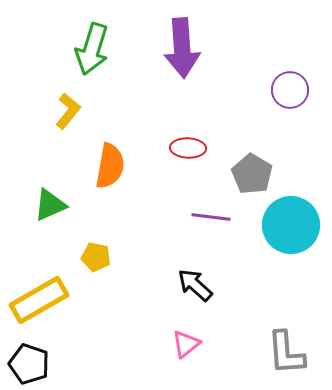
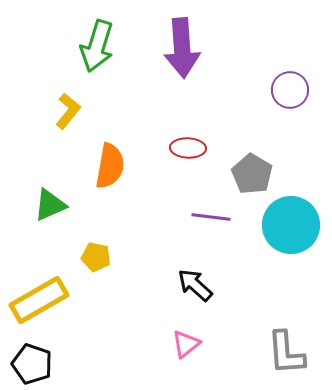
green arrow: moved 5 px right, 3 px up
black pentagon: moved 3 px right
